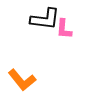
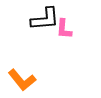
black L-shape: rotated 12 degrees counterclockwise
